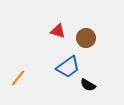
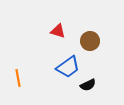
brown circle: moved 4 px right, 3 px down
orange line: rotated 48 degrees counterclockwise
black semicircle: rotated 56 degrees counterclockwise
